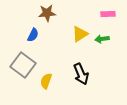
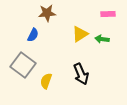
green arrow: rotated 16 degrees clockwise
